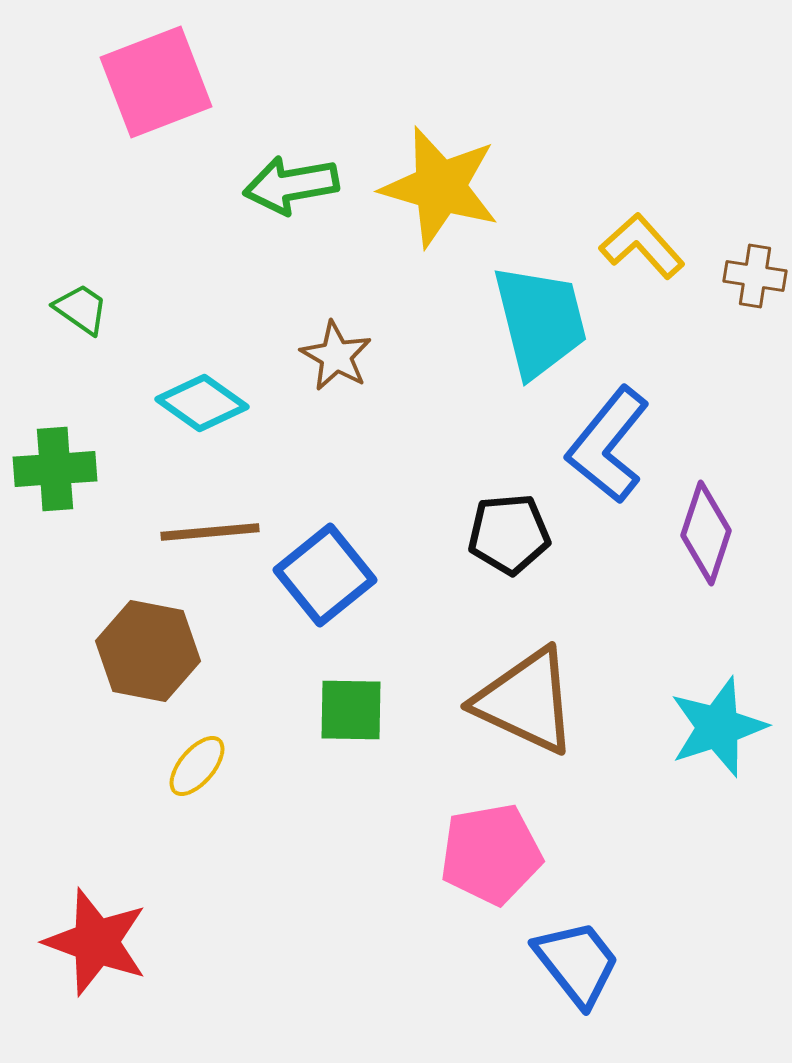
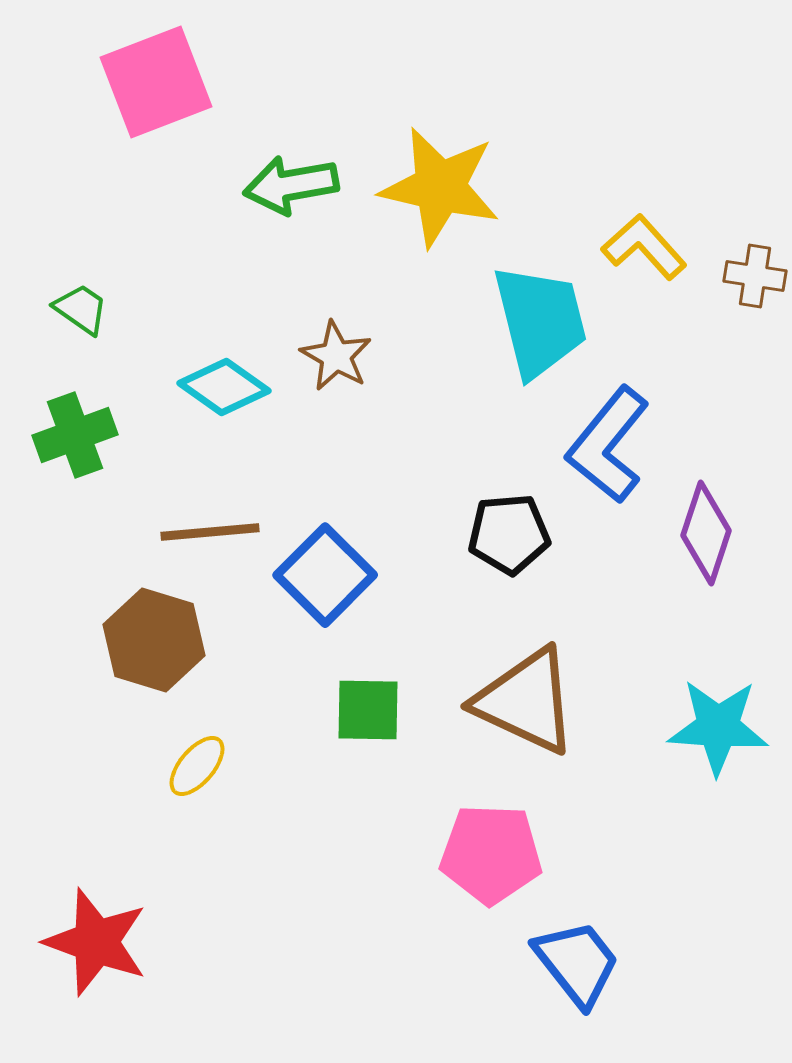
yellow star: rotated 3 degrees counterclockwise
yellow L-shape: moved 2 px right, 1 px down
cyan diamond: moved 22 px right, 16 px up
green cross: moved 20 px right, 34 px up; rotated 16 degrees counterclockwise
blue square: rotated 6 degrees counterclockwise
brown hexagon: moved 6 px right, 11 px up; rotated 6 degrees clockwise
green square: moved 17 px right
cyan star: rotated 22 degrees clockwise
pink pentagon: rotated 12 degrees clockwise
